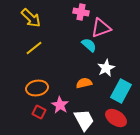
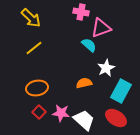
pink star: moved 1 px right, 8 px down; rotated 24 degrees counterclockwise
red square: rotated 16 degrees clockwise
white trapezoid: rotated 20 degrees counterclockwise
